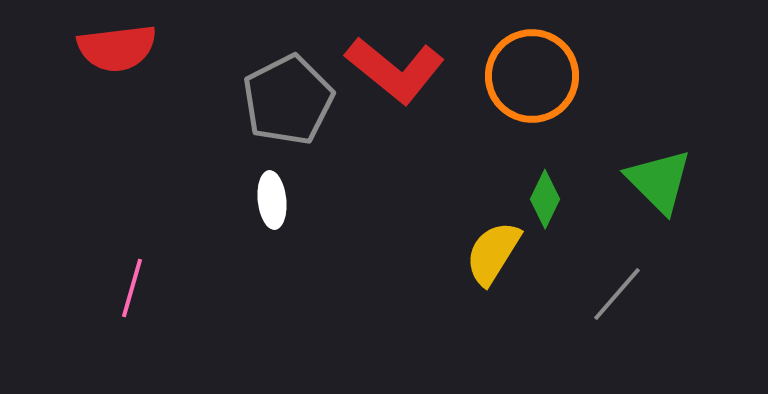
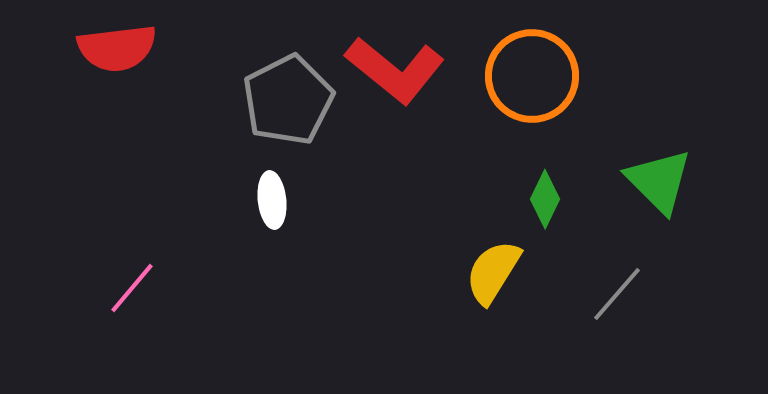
yellow semicircle: moved 19 px down
pink line: rotated 24 degrees clockwise
